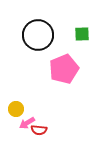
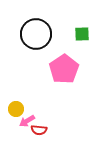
black circle: moved 2 px left, 1 px up
pink pentagon: rotated 12 degrees counterclockwise
pink arrow: moved 2 px up
